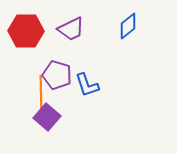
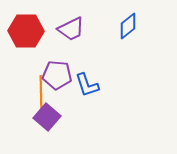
purple pentagon: rotated 12 degrees counterclockwise
